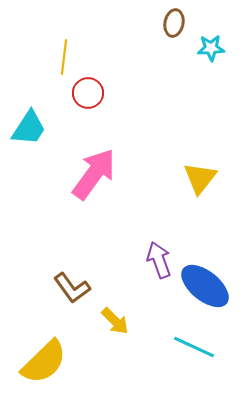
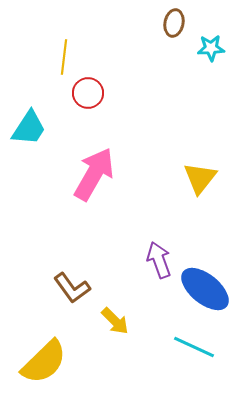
pink arrow: rotated 6 degrees counterclockwise
blue ellipse: moved 3 px down
